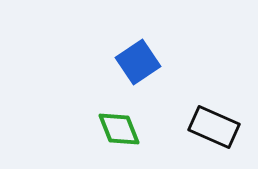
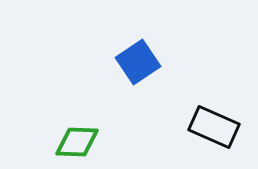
green diamond: moved 42 px left, 13 px down; rotated 66 degrees counterclockwise
